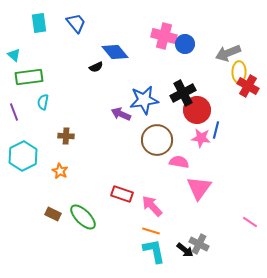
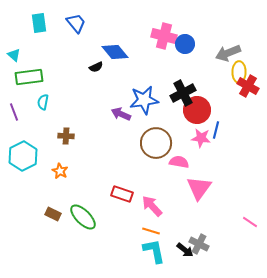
brown circle: moved 1 px left, 3 px down
